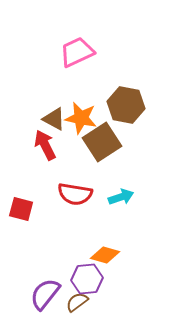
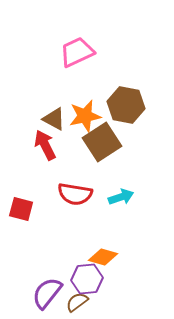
orange star: moved 4 px right, 2 px up; rotated 24 degrees counterclockwise
orange diamond: moved 2 px left, 2 px down
purple semicircle: moved 2 px right, 1 px up
